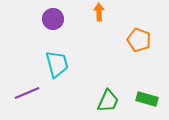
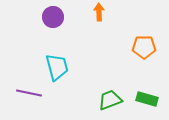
purple circle: moved 2 px up
orange pentagon: moved 5 px right, 7 px down; rotated 20 degrees counterclockwise
cyan trapezoid: moved 3 px down
purple line: moved 2 px right; rotated 35 degrees clockwise
green trapezoid: moved 2 px right, 1 px up; rotated 135 degrees counterclockwise
